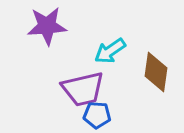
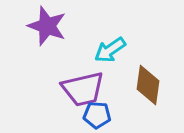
purple star: rotated 24 degrees clockwise
cyan arrow: moved 1 px up
brown diamond: moved 8 px left, 13 px down
